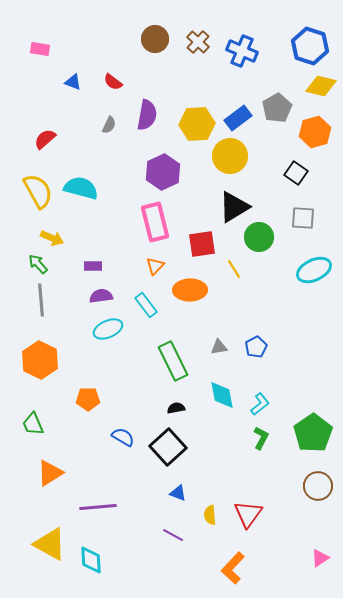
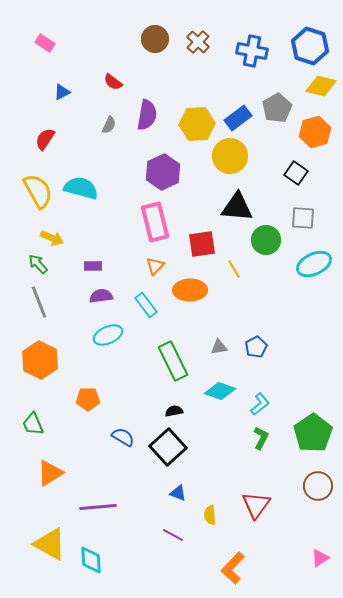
pink rectangle at (40, 49): moved 5 px right, 6 px up; rotated 24 degrees clockwise
blue cross at (242, 51): moved 10 px right; rotated 12 degrees counterclockwise
blue triangle at (73, 82): moved 11 px left, 10 px down; rotated 48 degrees counterclockwise
red semicircle at (45, 139): rotated 15 degrees counterclockwise
black triangle at (234, 207): moved 3 px right; rotated 36 degrees clockwise
green circle at (259, 237): moved 7 px right, 3 px down
cyan ellipse at (314, 270): moved 6 px up
gray line at (41, 300): moved 2 px left, 2 px down; rotated 16 degrees counterclockwise
cyan ellipse at (108, 329): moved 6 px down
cyan diamond at (222, 395): moved 2 px left, 4 px up; rotated 60 degrees counterclockwise
black semicircle at (176, 408): moved 2 px left, 3 px down
red triangle at (248, 514): moved 8 px right, 9 px up
